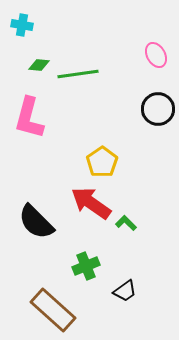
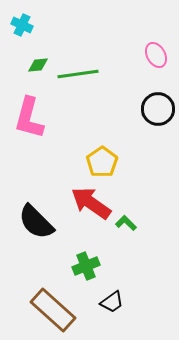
cyan cross: rotated 15 degrees clockwise
green diamond: moved 1 px left; rotated 10 degrees counterclockwise
black trapezoid: moved 13 px left, 11 px down
